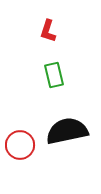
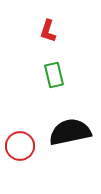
black semicircle: moved 3 px right, 1 px down
red circle: moved 1 px down
